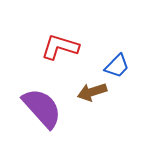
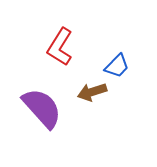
red L-shape: rotated 75 degrees counterclockwise
